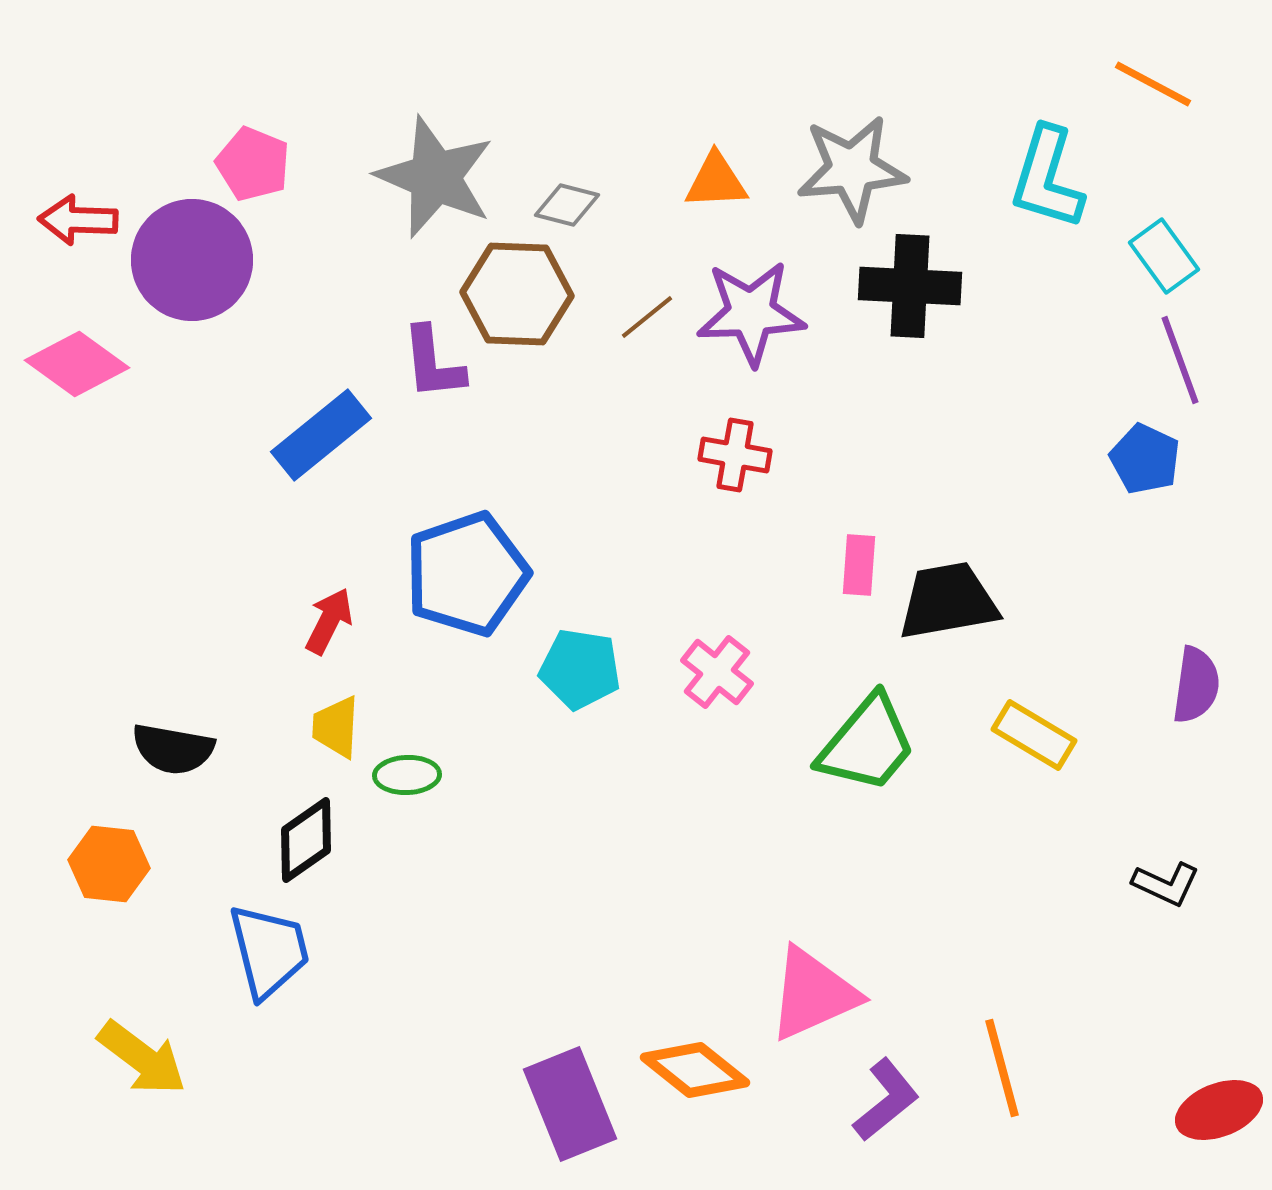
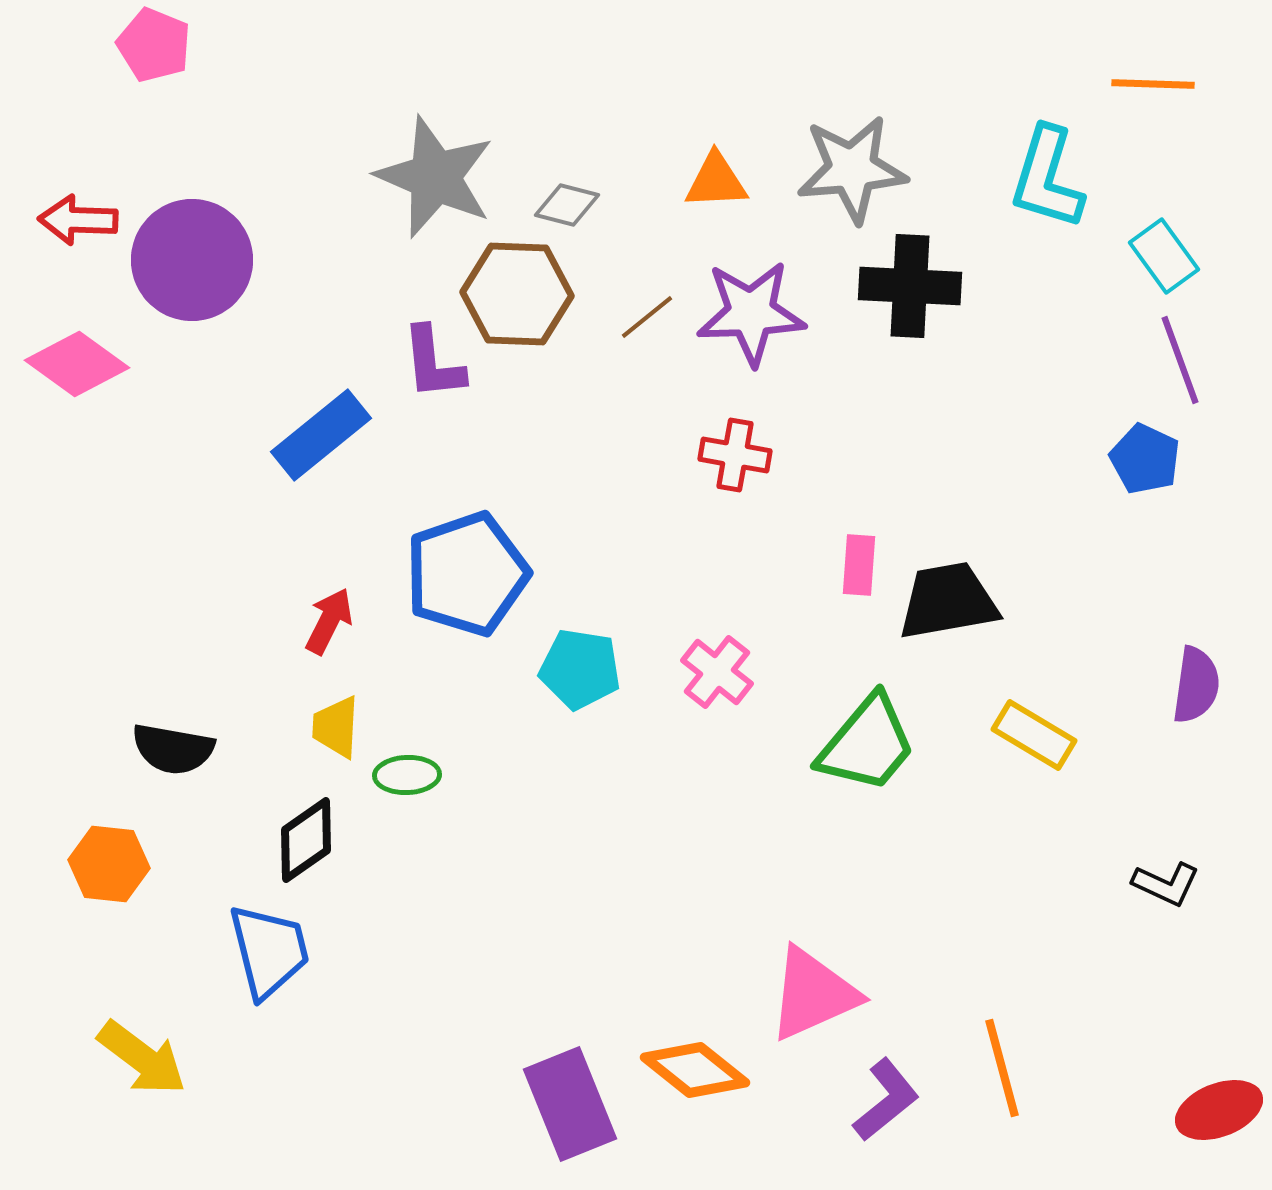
orange line at (1153, 84): rotated 26 degrees counterclockwise
pink pentagon at (253, 164): moved 99 px left, 119 px up
